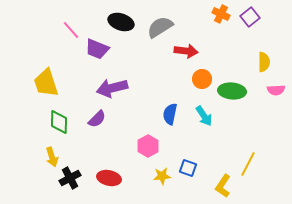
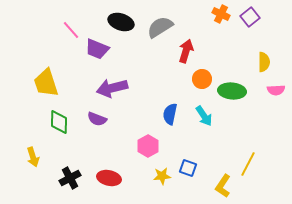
red arrow: rotated 80 degrees counterclockwise
purple semicircle: rotated 66 degrees clockwise
yellow arrow: moved 19 px left
